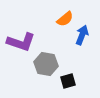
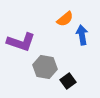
blue arrow: rotated 30 degrees counterclockwise
gray hexagon: moved 1 px left, 3 px down
black square: rotated 21 degrees counterclockwise
